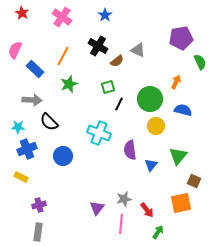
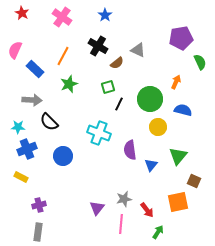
brown semicircle: moved 2 px down
yellow circle: moved 2 px right, 1 px down
orange square: moved 3 px left, 1 px up
